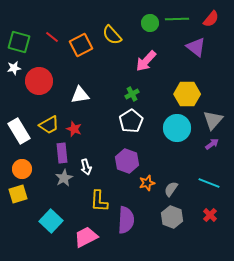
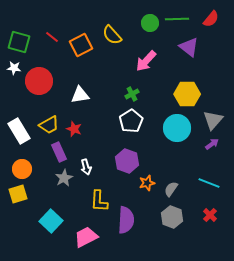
purple triangle: moved 7 px left
white star: rotated 16 degrees clockwise
purple rectangle: moved 3 px left, 1 px up; rotated 18 degrees counterclockwise
